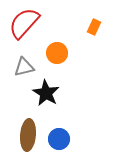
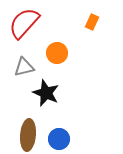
orange rectangle: moved 2 px left, 5 px up
black star: rotated 8 degrees counterclockwise
